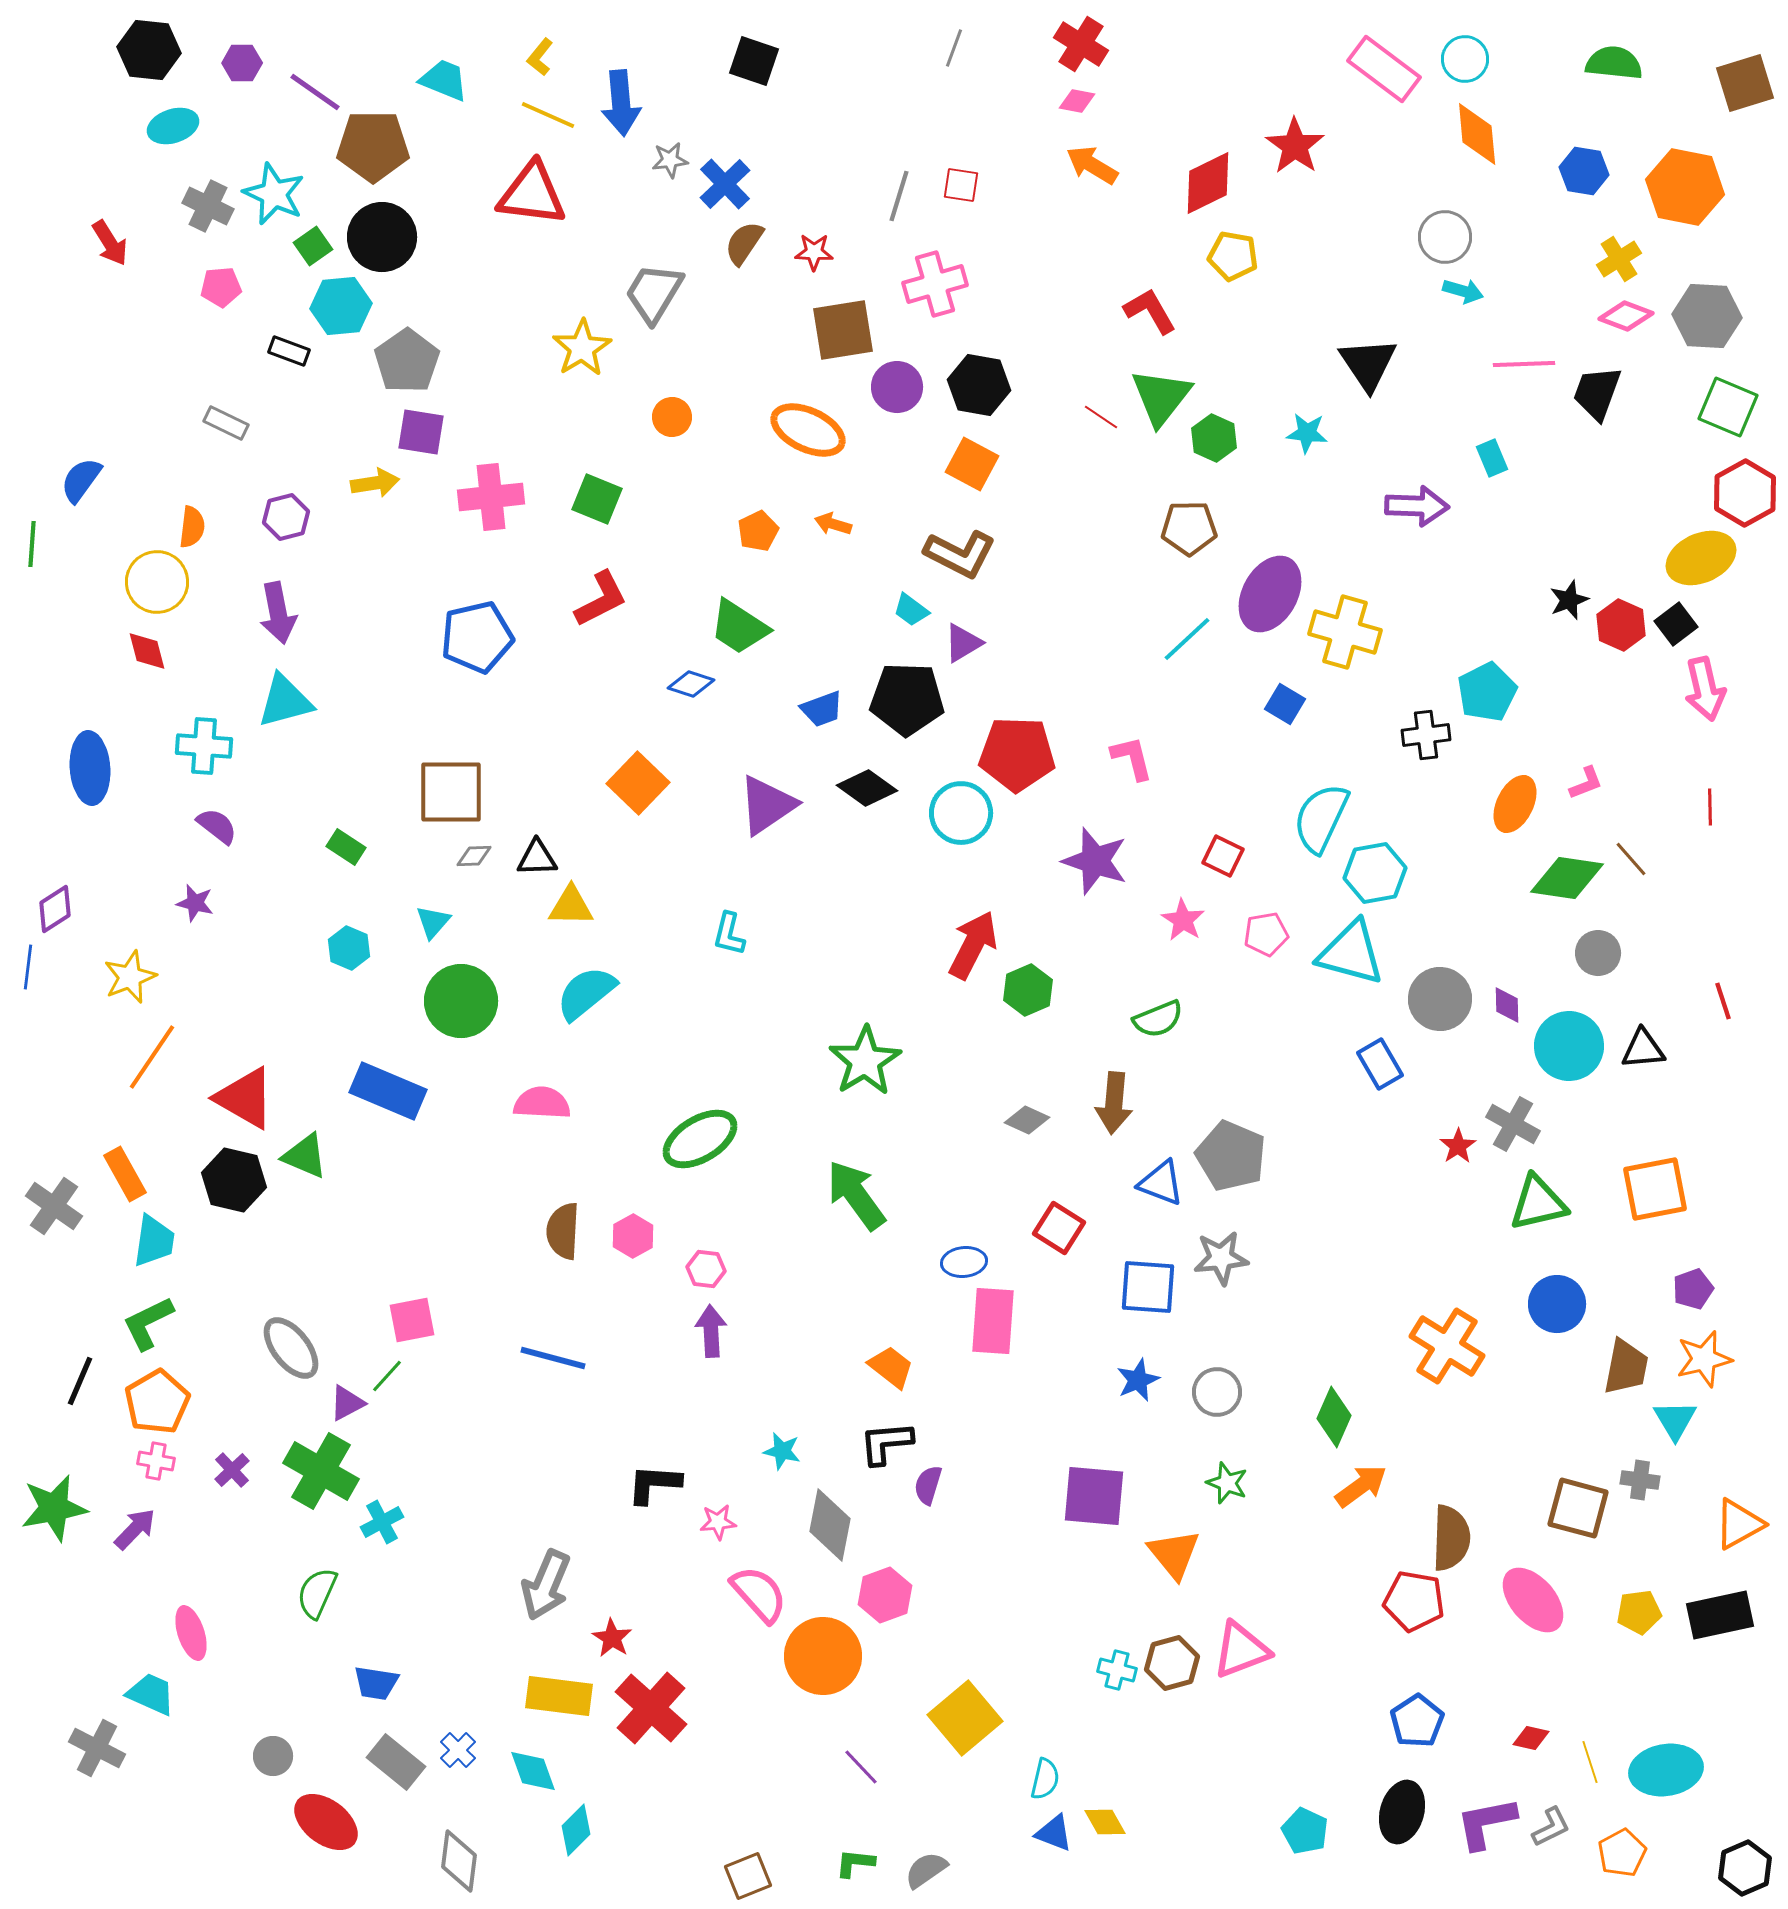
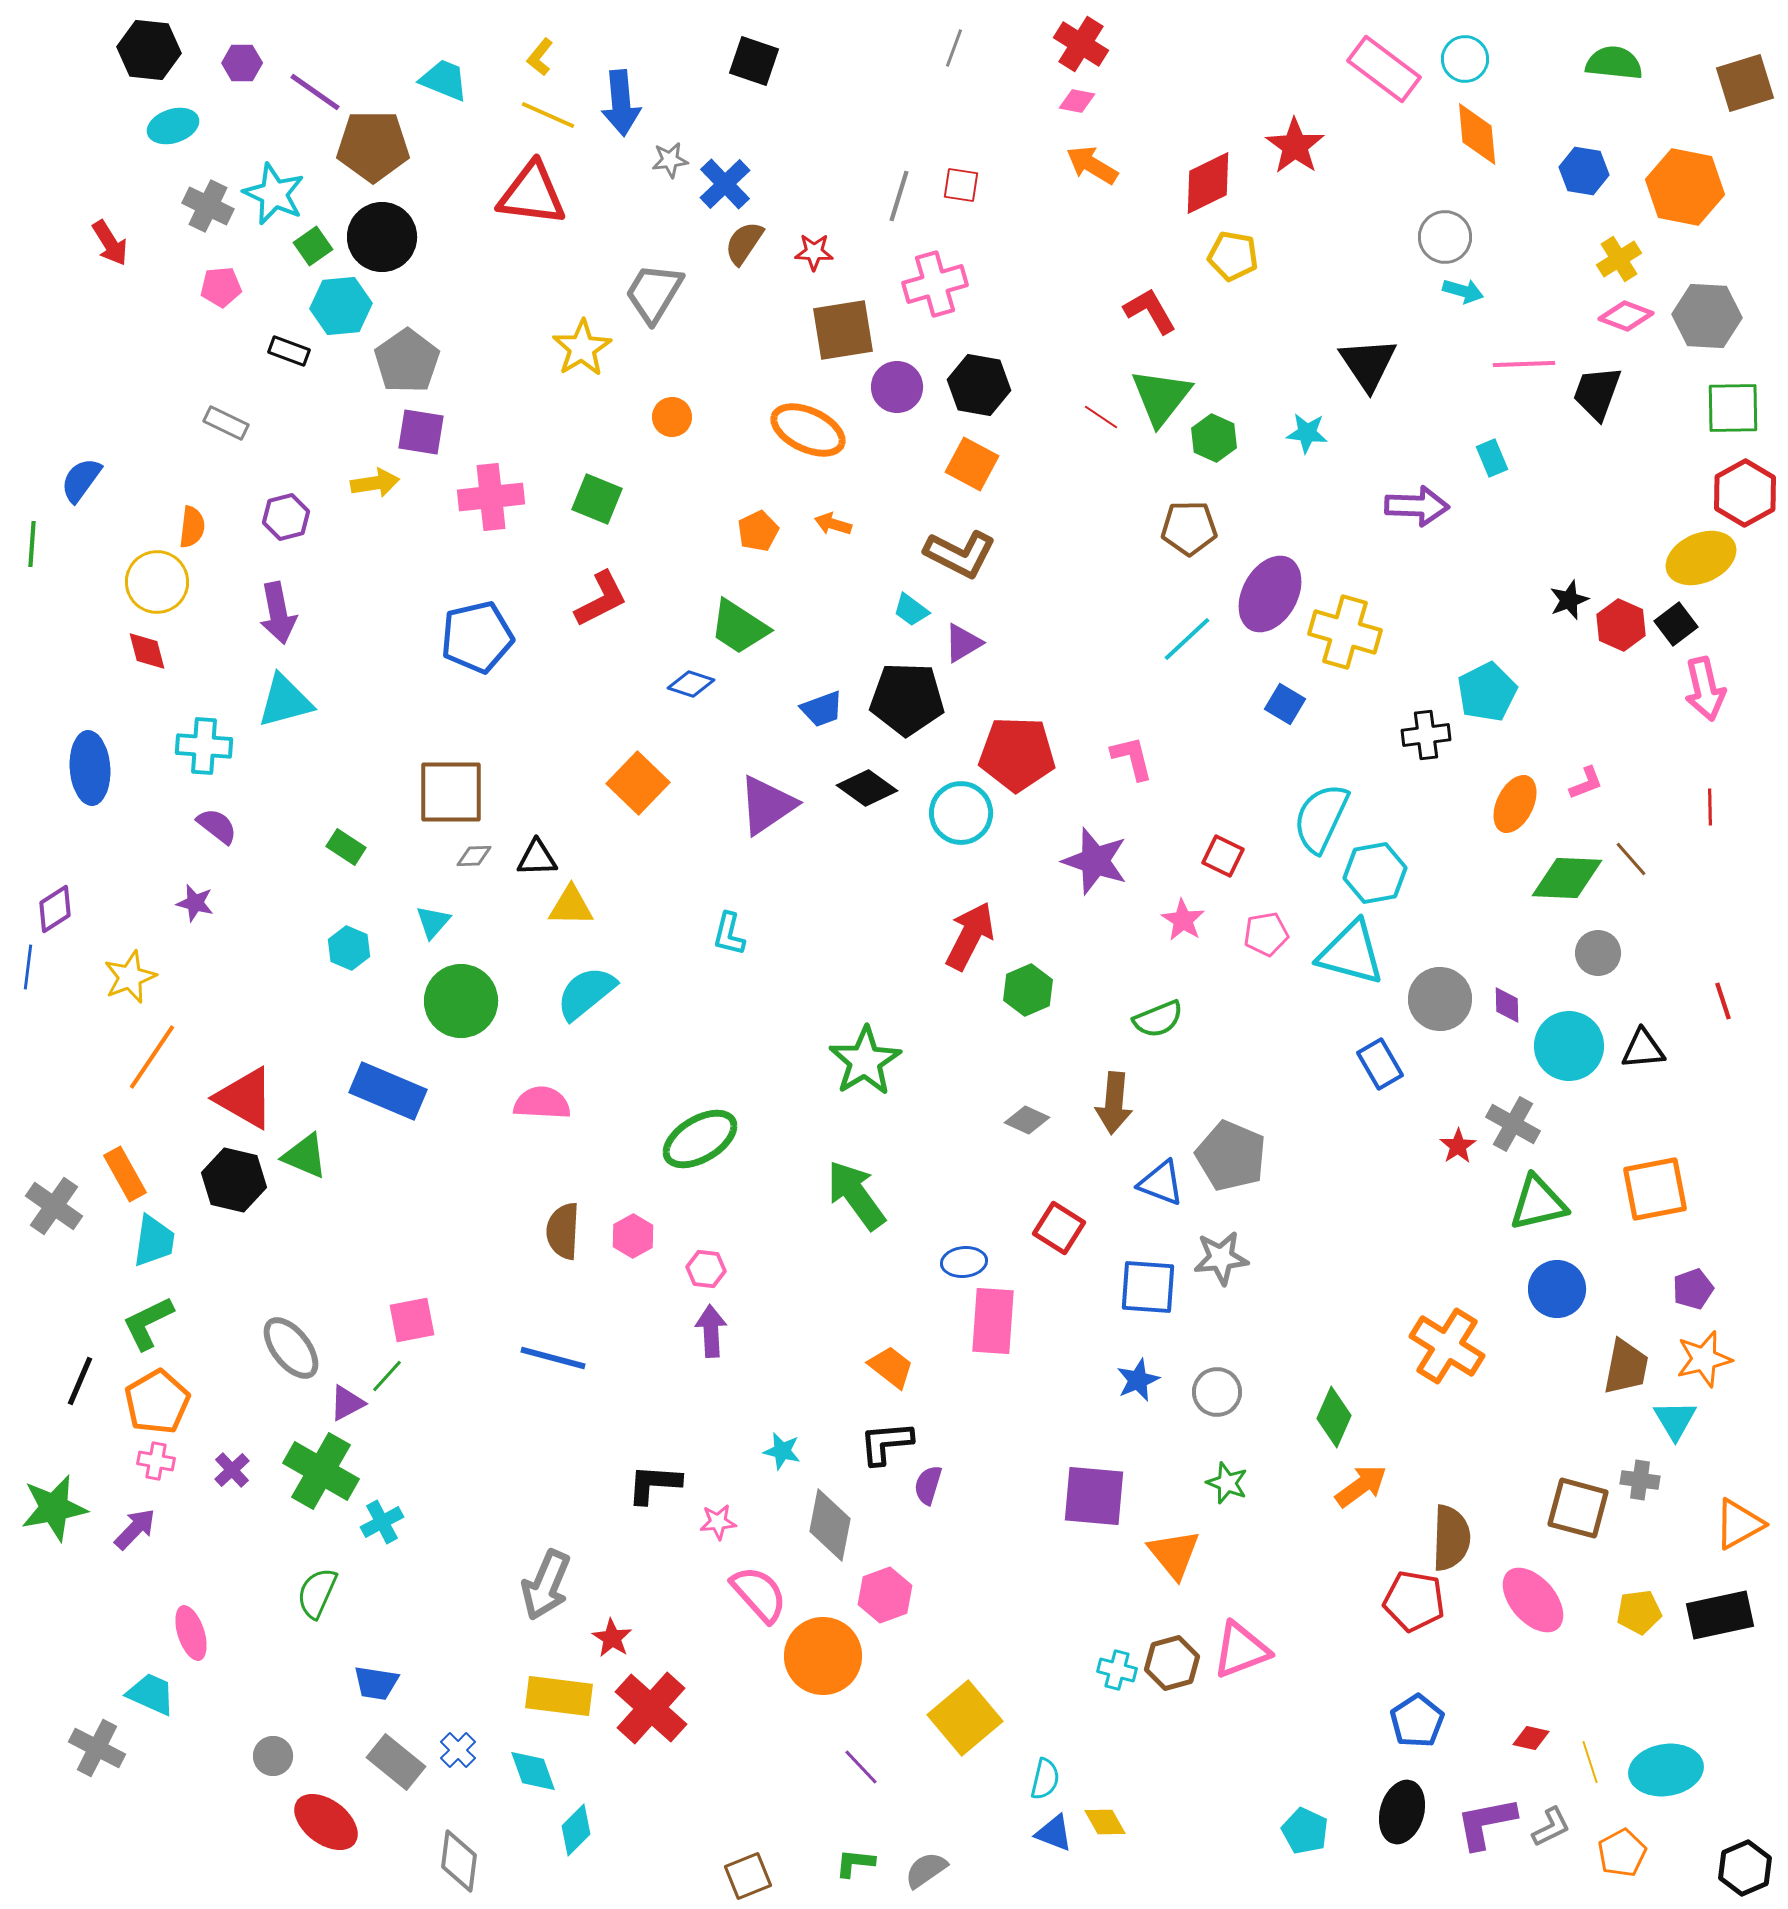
green square at (1728, 407): moved 5 px right, 1 px down; rotated 24 degrees counterclockwise
green diamond at (1567, 878): rotated 6 degrees counterclockwise
red arrow at (973, 945): moved 3 px left, 9 px up
blue circle at (1557, 1304): moved 15 px up
